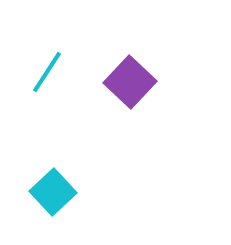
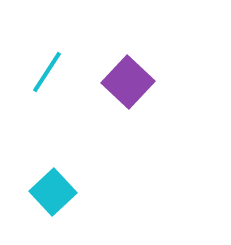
purple square: moved 2 px left
